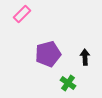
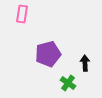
pink rectangle: rotated 36 degrees counterclockwise
black arrow: moved 6 px down
